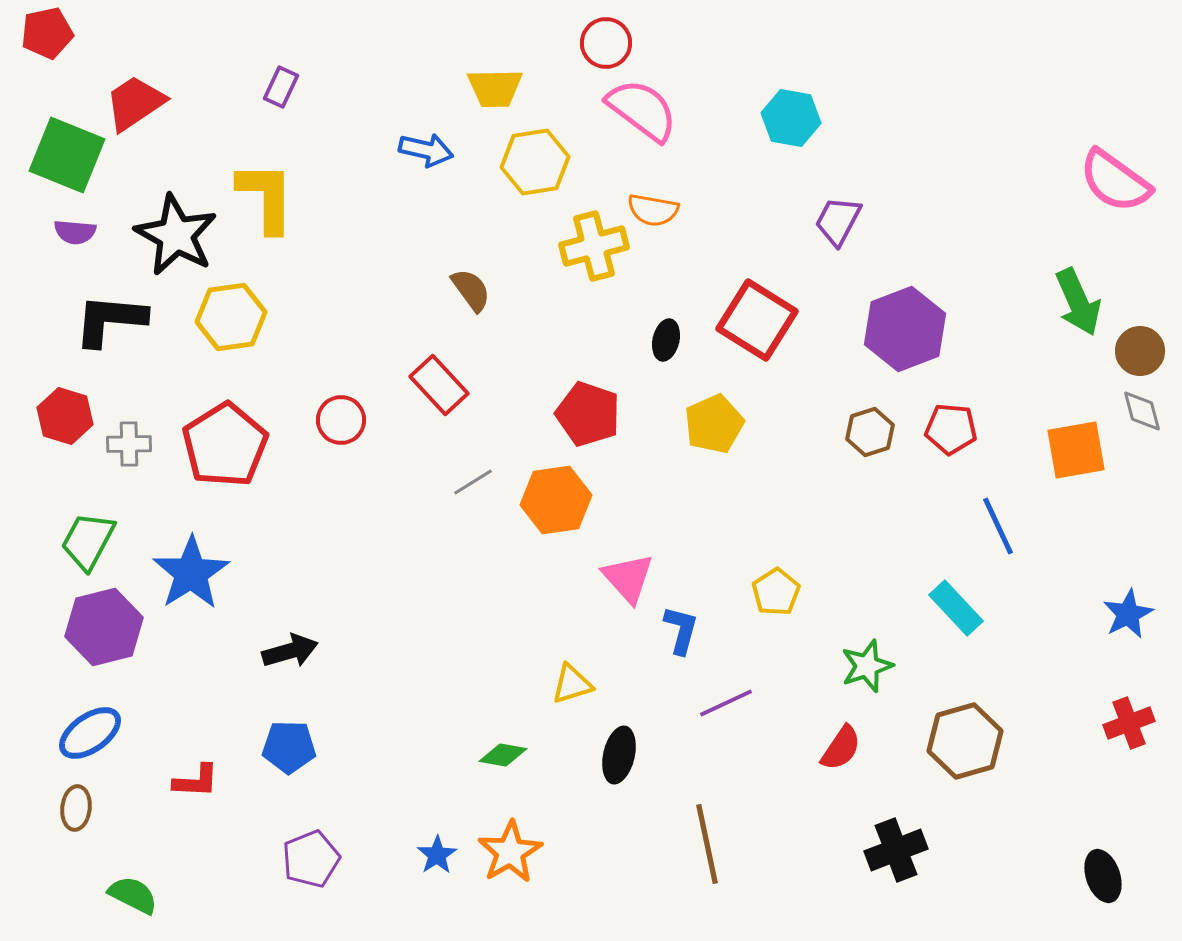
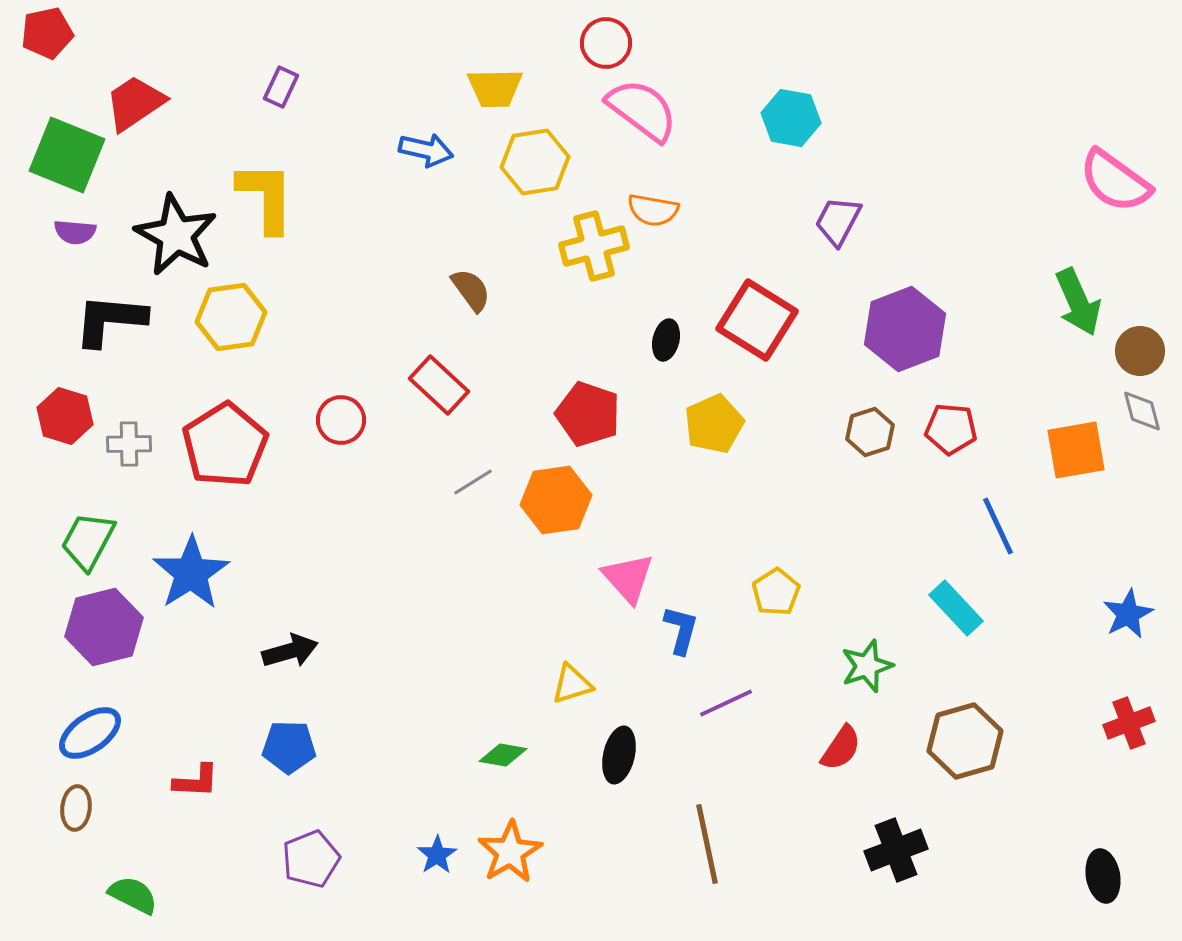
red rectangle at (439, 385): rotated 4 degrees counterclockwise
black ellipse at (1103, 876): rotated 9 degrees clockwise
